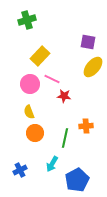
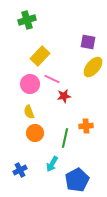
red star: rotated 16 degrees counterclockwise
